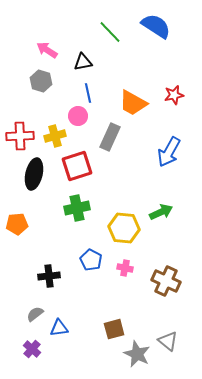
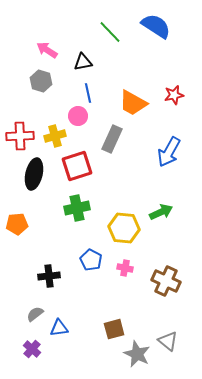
gray rectangle: moved 2 px right, 2 px down
